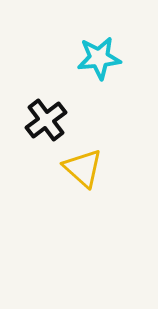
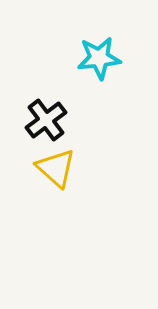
yellow triangle: moved 27 px left
